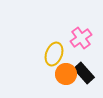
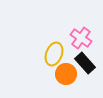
pink cross: rotated 20 degrees counterclockwise
black rectangle: moved 1 px right, 10 px up
